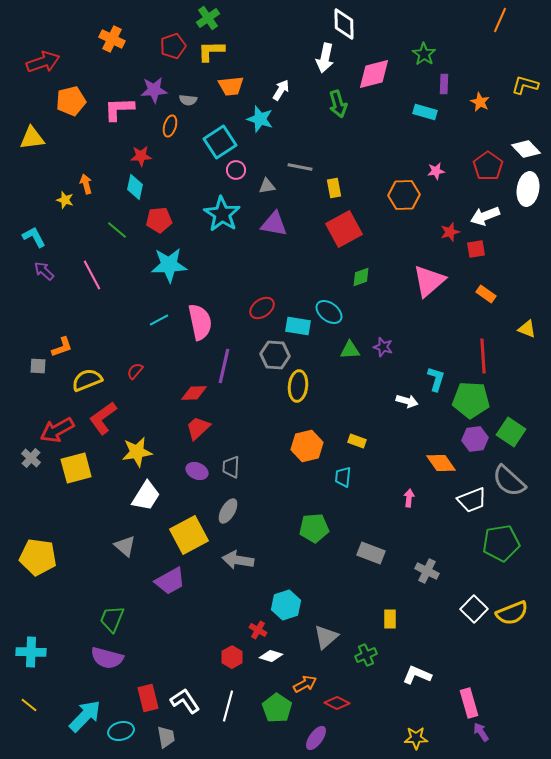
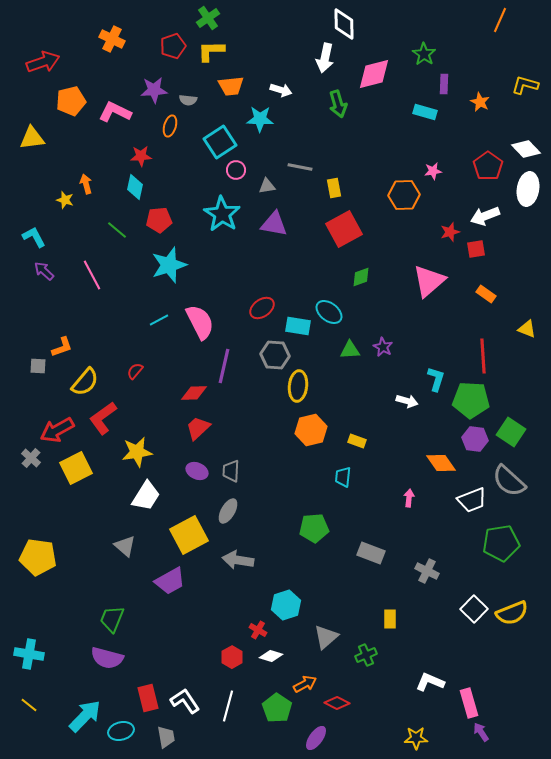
white arrow at (281, 90): rotated 75 degrees clockwise
pink L-shape at (119, 109): moved 4 px left, 3 px down; rotated 28 degrees clockwise
cyan star at (260, 119): rotated 16 degrees counterclockwise
pink star at (436, 171): moved 3 px left
cyan star at (169, 265): rotated 15 degrees counterclockwise
pink semicircle at (200, 322): rotated 15 degrees counterclockwise
purple star at (383, 347): rotated 12 degrees clockwise
yellow semicircle at (87, 380): moved 2 px left, 2 px down; rotated 152 degrees clockwise
purple hexagon at (475, 439): rotated 15 degrees clockwise
orange hexagon at (307, 446): moved 4 px right, 16 px up
gray trapezoid at (231, 467): moved 4 px down
yellow square at (76, 468): rotated 12 degrees counterclockwise
cyan cross at (31, 652): moved 2 px left, 2 px down; rotated 8 degrees clockwise
white L-shape at (417, 675): moved 13 px right, 7 px down
